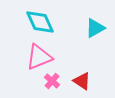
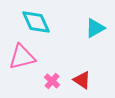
cyan diamond: moved 4 px left
pink triangle: moved 17 px left; rotated 8 degrees clockwise
red triangle: moved 1 px up
